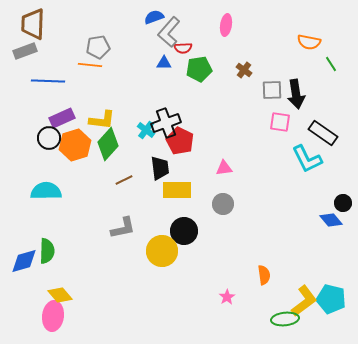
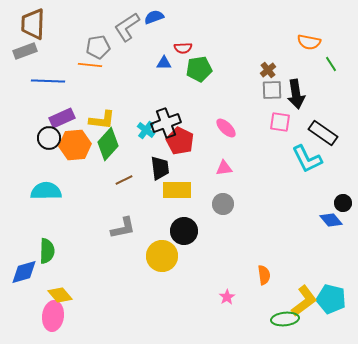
pink ellipse at (226, 25): moved 103 px down; rotated 55 degrees counterclockwise
gray L-shape at (169, 32): moved 42 px left, 5 px up; rotated 16 degrees clockwise
brown cross at (244, 70): moved 24 px right; rotated 14 degrees clockwise
orange hexagon at (75, 145): rotated 12 degrees clockwise
yellow circle at (162, 251): moved 5 px down
blue diamond at (24, 261): moved 11 px down
